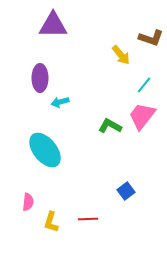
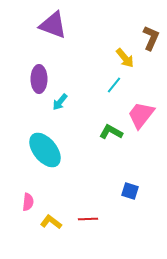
purple triangle: rotated 20 degrees clockwise
brown L-shape: rotated 85 degrees counterclockwise
yellow arrow: moved 4 px right, 3 px down
purple ellipse: moved 1 px left, 1 px down
cyan line: moved 30 px left
cyan arrow: rotated 36 degrees counterclockwise
pink trapezoid: moved 1 px left, 1 px up
green L-shape: moved 1 px right, 6 px down
blue square: moved 4 px right; rotated 36 degrees counterclockwise
yellow L-shape: rotated 110 degrees clockwise
